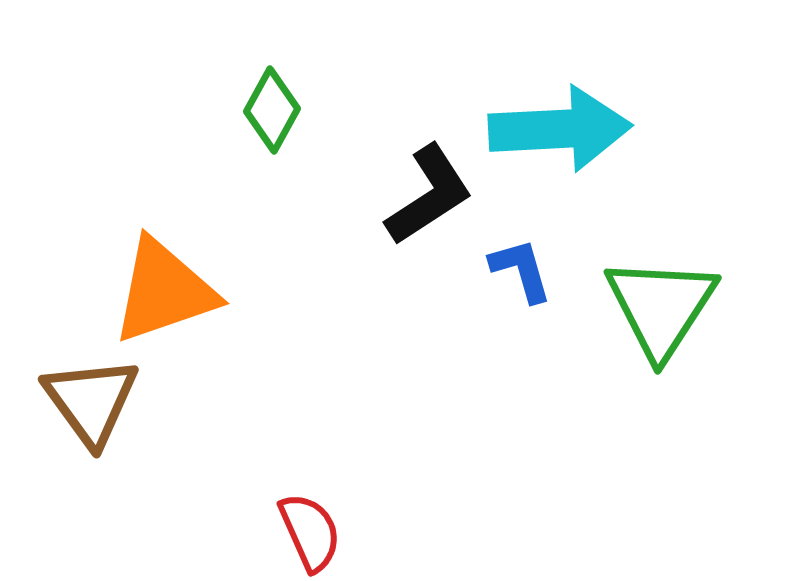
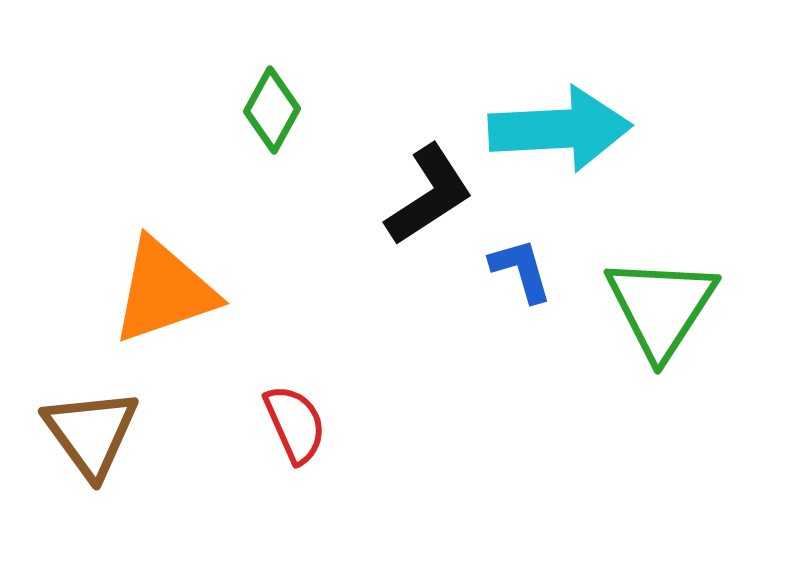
brown triangle: moved 32 px down
red semicircle: moved 15 px left, 108 px up
